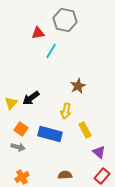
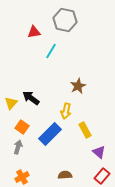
red triangle: moved 4 px left, 1 px up
black arrow: rotated 72 degrees clockwise
orange square: moved 1 px right, 2 px up
blue rectangle: rotated 60 degrees counterclockwise
gray arrow: rotated 88 degrees counterclockwise
